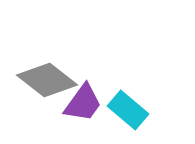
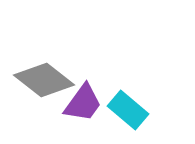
gray diamond: moved 3 px left
